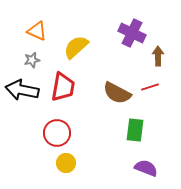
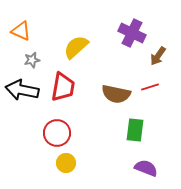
orange triangle: moved 16 px left
brown arrow: rotated 144 degrees counterclockwise
brown semicircle: moved 1 px left, 1 px down; rotated 16 degrees counterclockwise
